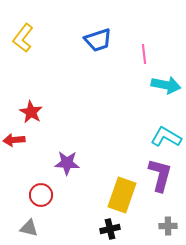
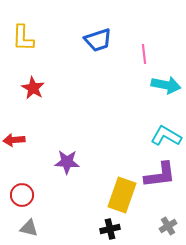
yellow L-shape: rotated 36 degrees counterclockwise
red star: moved 2 px right, 24 px up
cyan L-shape: moved 1 px up
purple star: moved 1 px up
purple L-shape: rotated 68 degrees clockwise
red circle: moved 19 px left
gray cross: rotated 30 degrees counterclockwise
